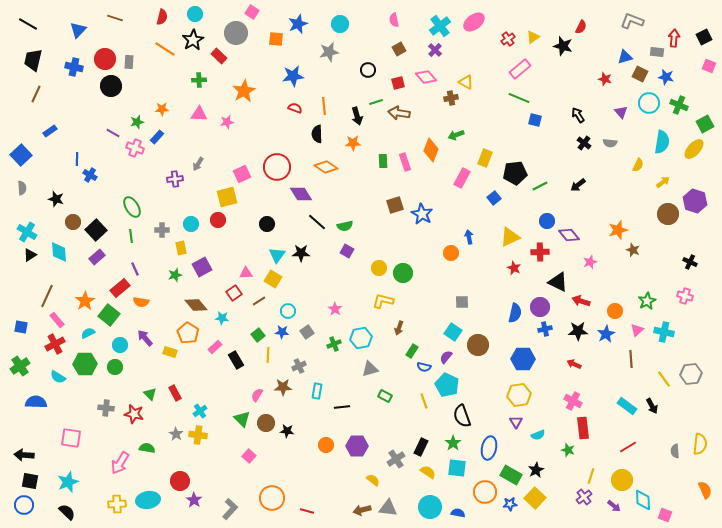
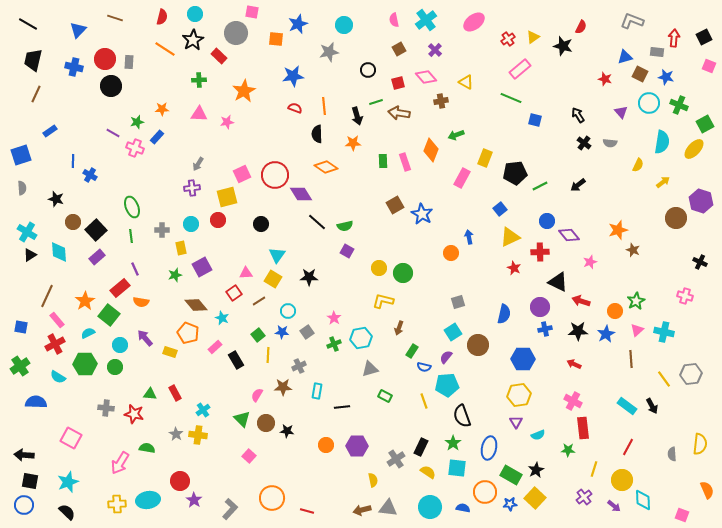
pink square at (252, 12): rotated 24 degrees counterclockwise
cyan circle at (340, 24): moved 4 px right, 1 px down
cyan cross at (440, 26): moved 14 px left, 6 px up
brown cross at (451, 98): moved 10 px left, 3 px down
green line at (519, 98): moved 8 px left
blue square at (21, 155): rotated 25 degrees clockwise
blue line at (77, 159): moved 4 px left, 2 px down
red circle at (277, 167): moved 2 px left, 8 px down
purple cross at (175, 179): moved 17 px right, 9 px down
blue square at (494, 198): moved 6 px right, 11 px down
purple hexagon at (695, 201): moved 6 px right
brown square at (395, 205): rotated 12 degrees counterclockwise
green ellipse at (132, 207): rotated 10 degrees clockwise
brown circle at (668, 214): moved 8 px right, 4 px down
black circle at (267, 224): moved 6 px left
black star at (301, 253): moved 8 px right, 24 px down
black cross at (690, 262): moved 10 px right
green star at (647, 301): moved 11 px left
gray square at (462, 302): moved 4 px left; rotated 16 degrees counterclockwise
pink star at (335, 309): moved 1 px left, 9 px down
blue semicircle at (515, 313): moved 11 px left, 1 px down
cyan star at (222, 318): rotated 16 degrees clockwise
cyan square at (453, 332): rotated 24 degrees clockwise
orange pentagon at (188, 333): rotated 10 degrees counterclockwise
cyan pentagon at (447, 385): rotated 30 degrees counterclockwise
green triangle at (150, 394): rotated 40 degrees counterclockwise
cyan cross at (200, 411): moved 3 px right, 1 px up
pink square at (71, 438): rotated 20 degrees clockwise
red line at (628, 447): rotated 30 degrees counterclockwise
green star at (568, 450): rotated 16 degrees counterclockwise
gray semicircle at (675, 451): moved 3 px left, 3 px down
yellow line at (591, 476): moved 3 px right, 7 px up
yellow semicircle at (373, 480): rotated 40 degrees clockwise
orange semicircle at (705, 490): moved 2 px right
blue semicircle at (458, 513): moved 5 px right, 5 px up
pink square at (665, 515): moved 17 px right
